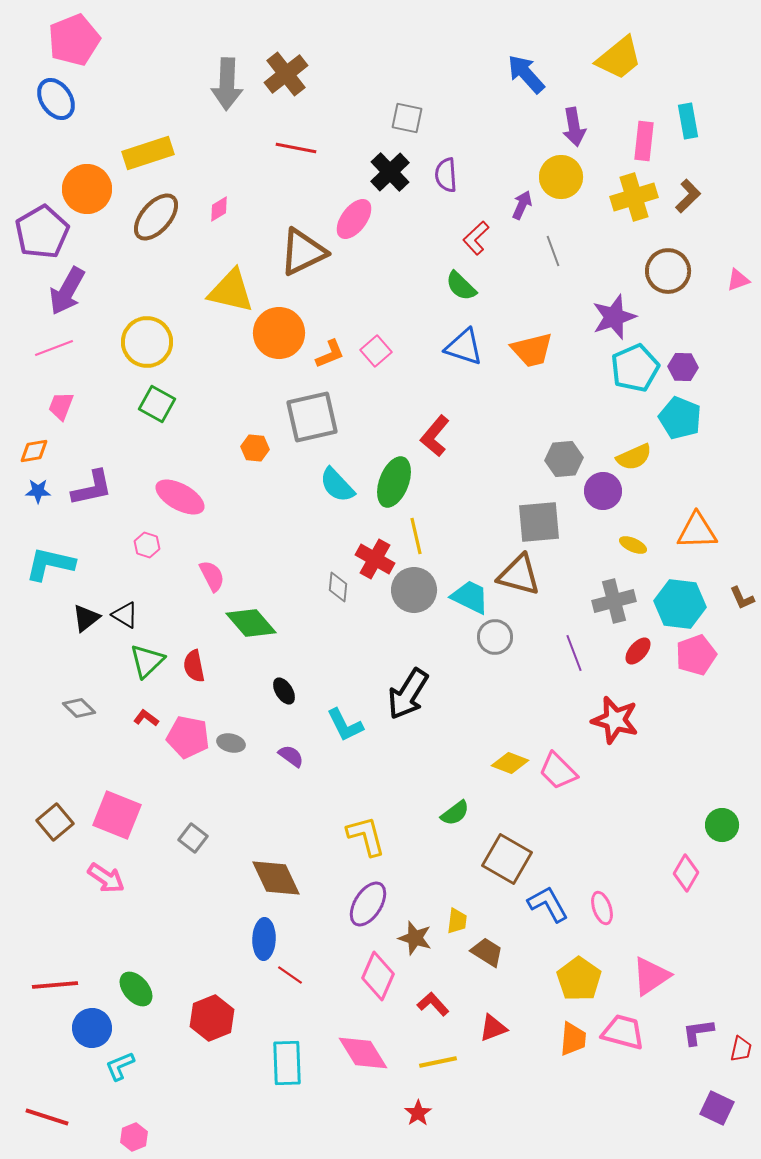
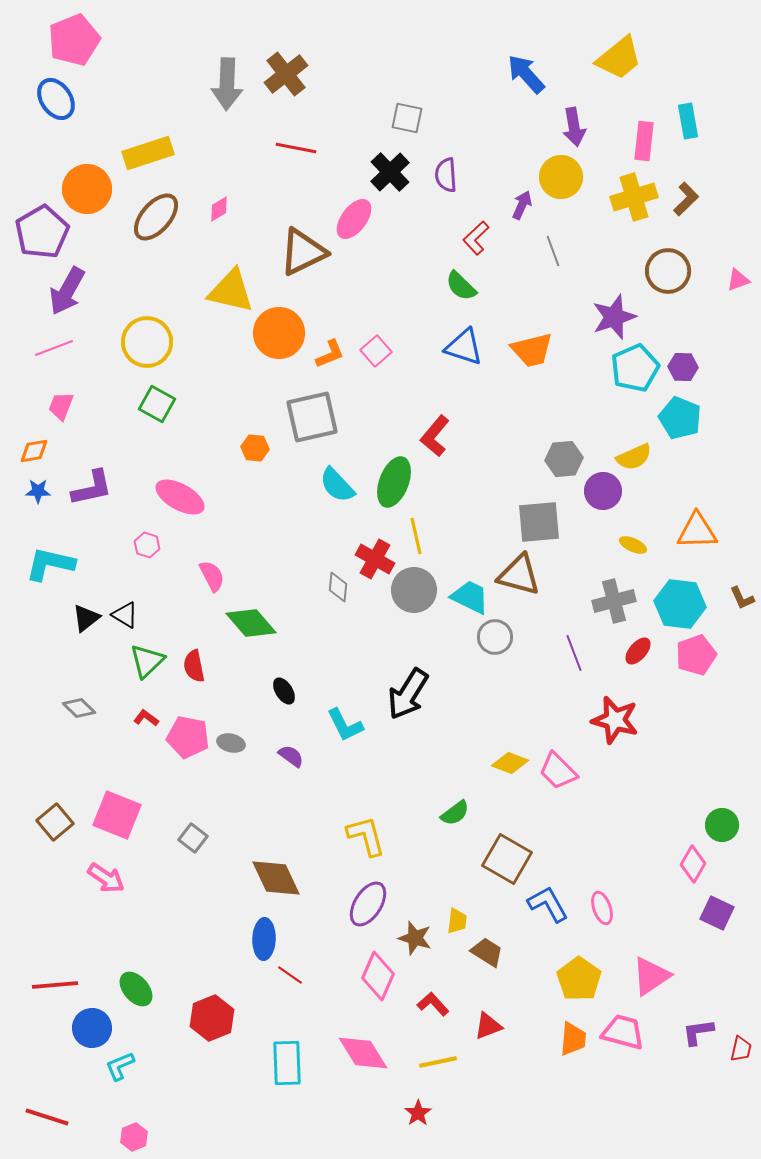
brown L-shape at (688, 196): moved 2 px left, 3 px down
pink diamond at (686, 873): moved 7 px right, 9 px up
red triangle at (493, 1028): moved 5 px left, 2 px up
purple square at (717, 1108): moved 195 px up
